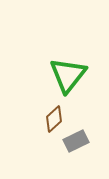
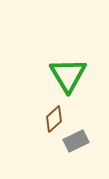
green triangle: rotated 9 degrees counterclockwise
